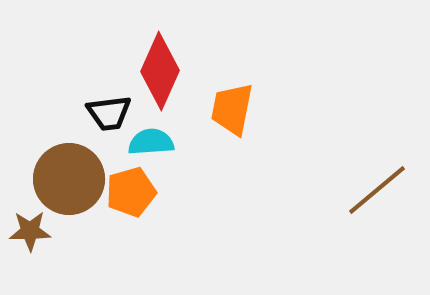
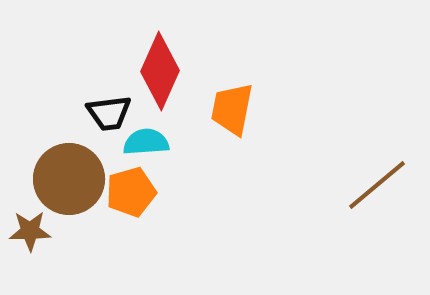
cyan semicircle: moved 5 px left
brown line: moved 5 px up
